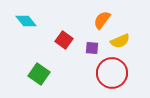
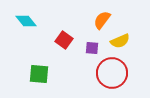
green square: rotated 30 degrees counterclockwise
